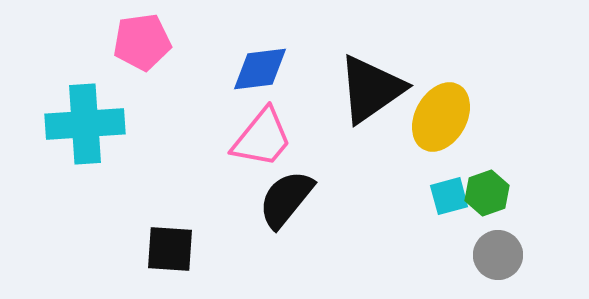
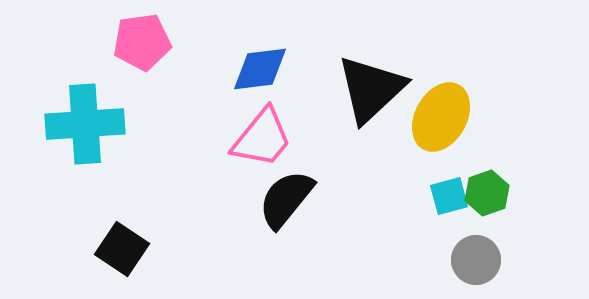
black triangle: rotated 8 degrees counterclockwise
black square: moved 48 px left; rotated 30 degrees clockwise
gray circle: moved 22 px left, 5 px down
